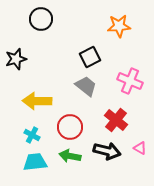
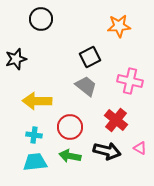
pink cross: rotated 10 degrees counterclockwise
cyan cross: moved 2 px right; rotated 21 degrees counterclockwise
